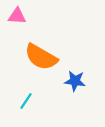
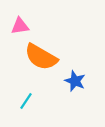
pink triangle: moved 3 px right, 10 px down; rotated 12 degrees counterclockwise
blue star: rotated 15 degrees clockwise
